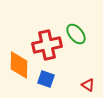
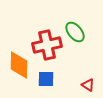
green ellipse: moved 1 px left, 2 px up
blue square: rotated 18 degrees counterclockwise
